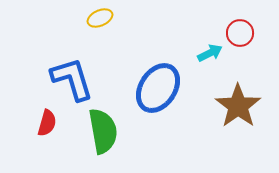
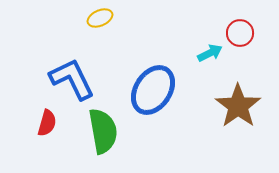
blue L-shape: rotated 9 degrees counterclockwise
blue ellipse: moved 5 px left, 2 px down
